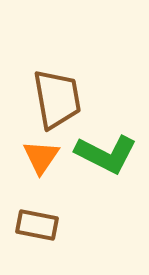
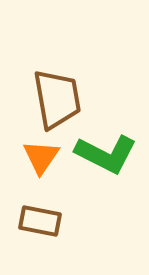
brown rectangle: moved 3 px right, 4 px up
